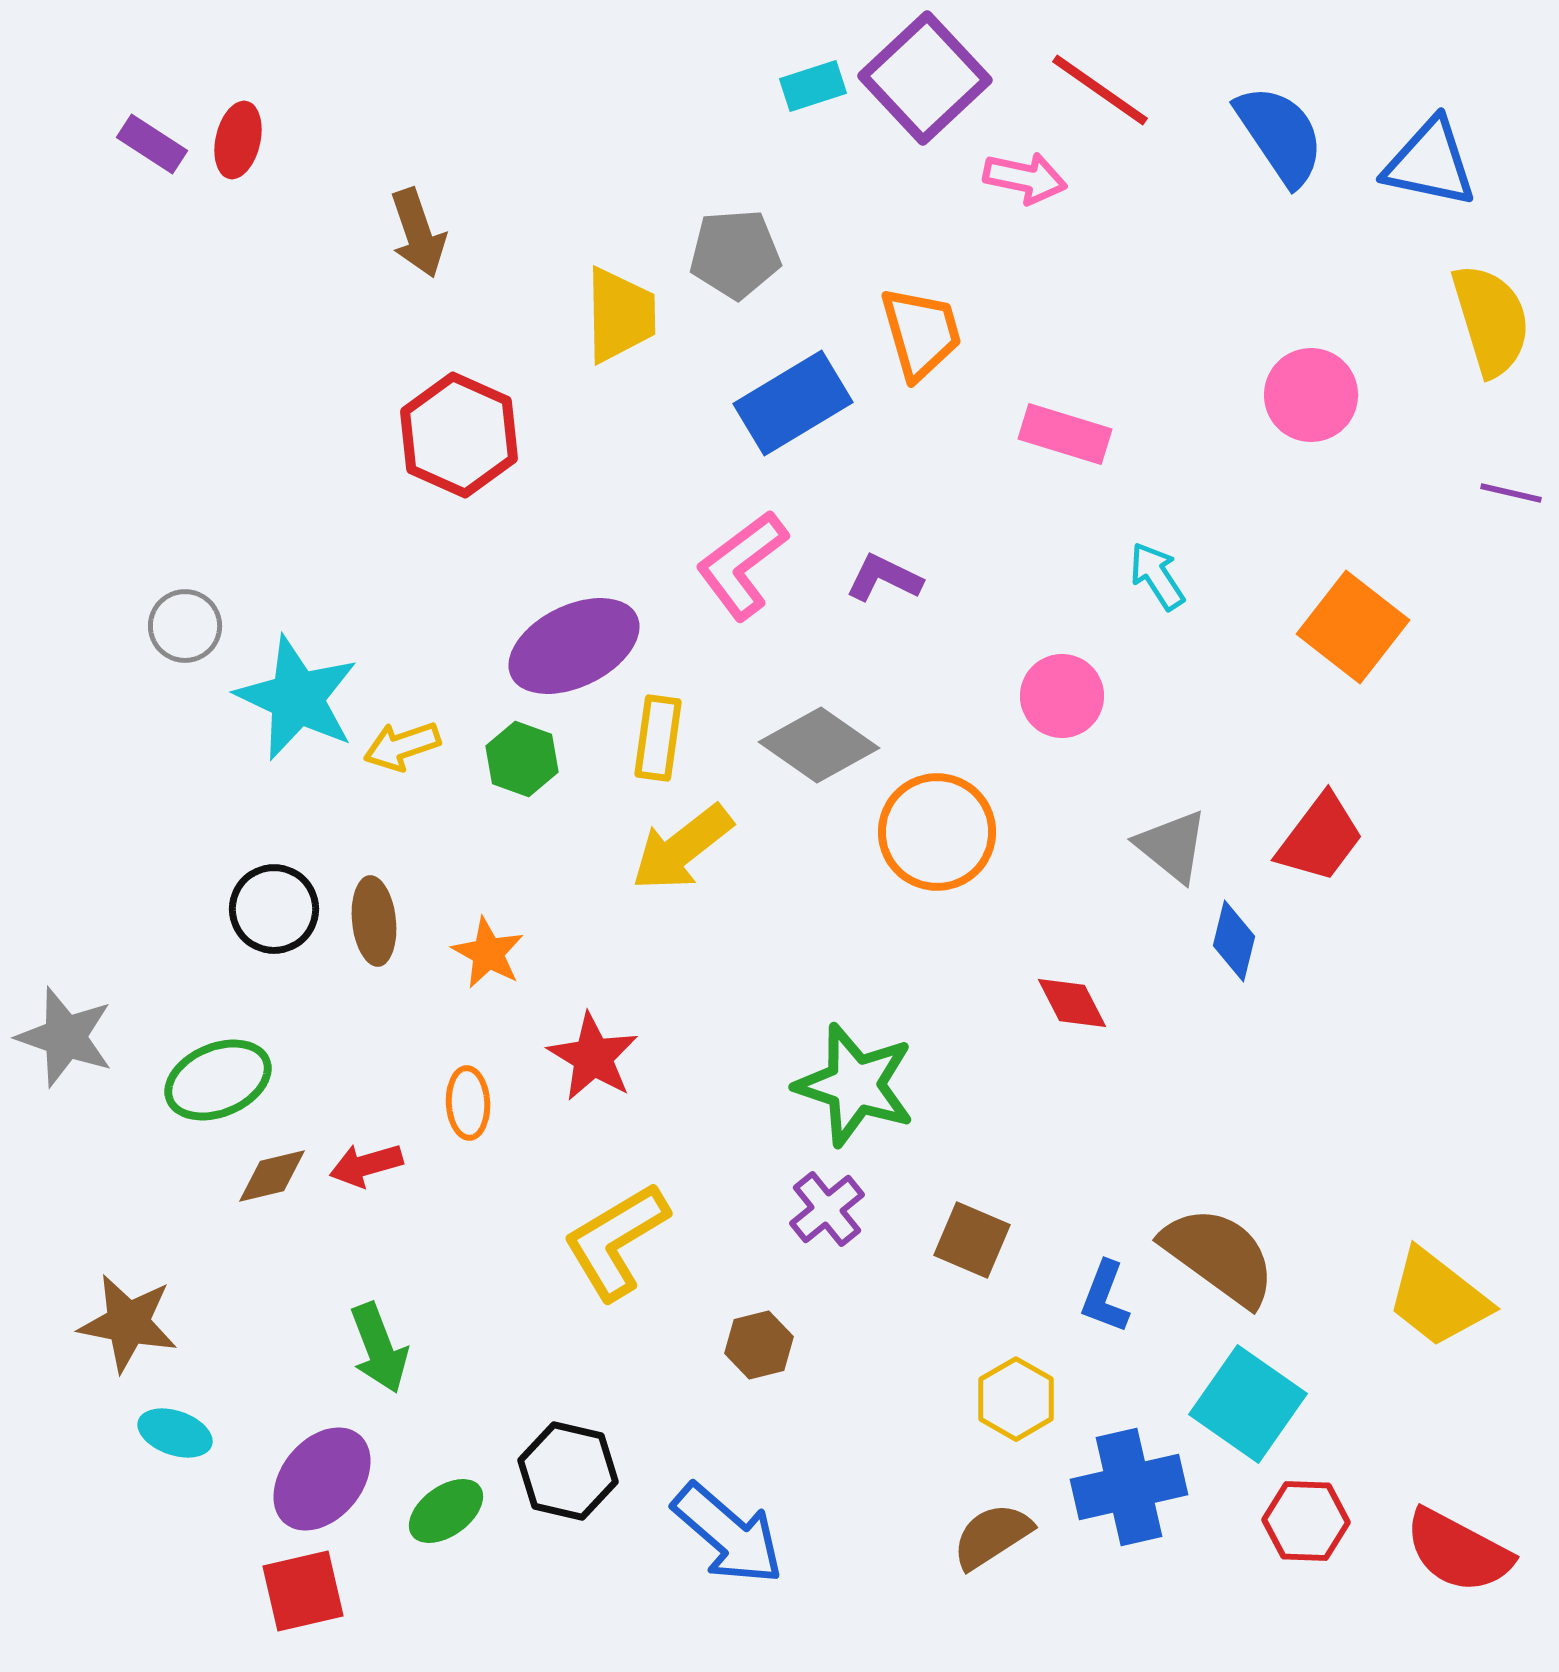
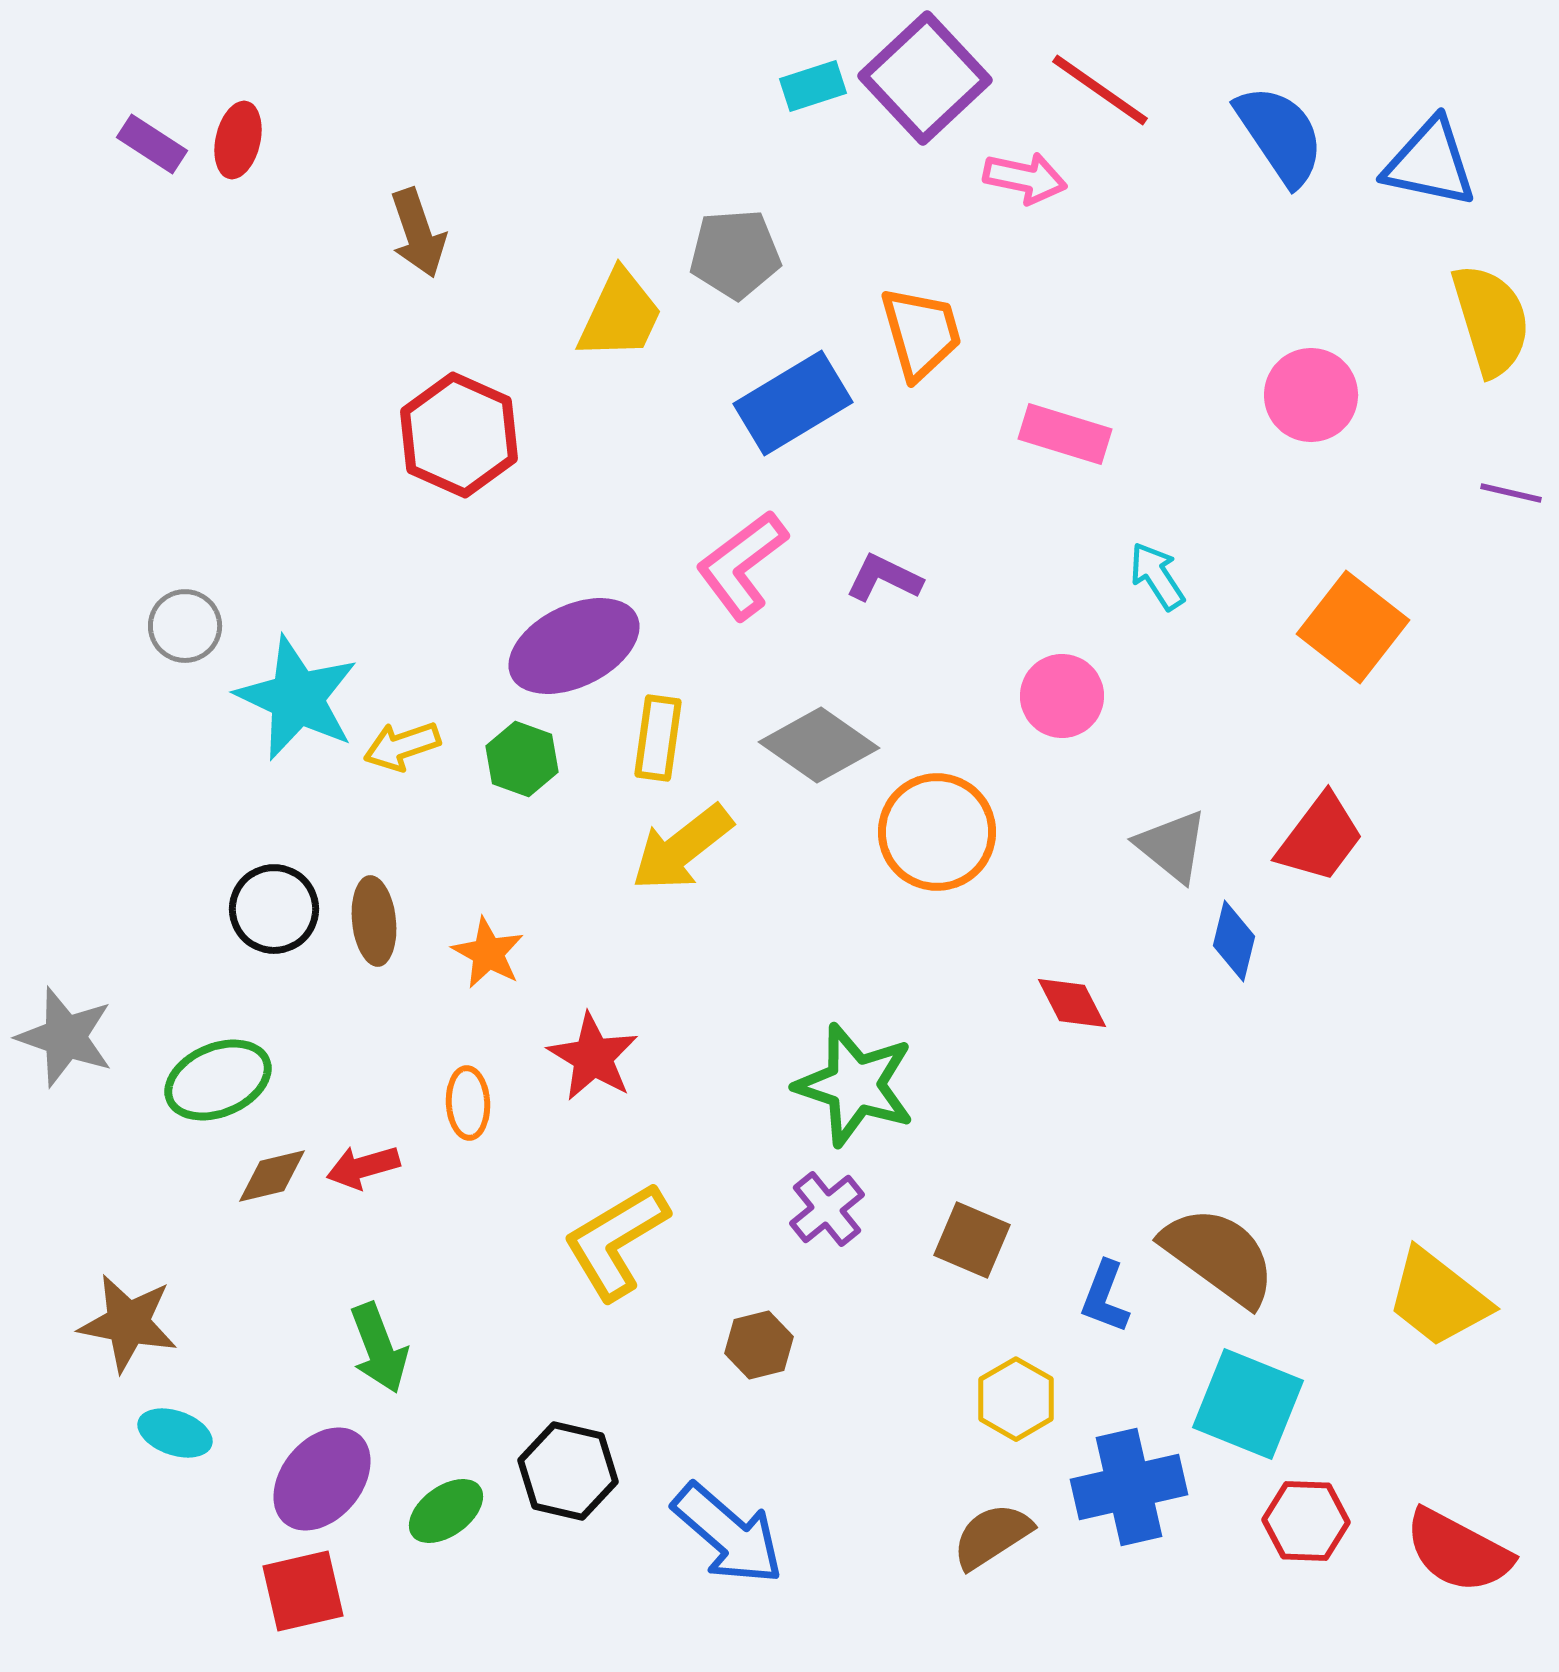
yellow trapezoid at (620, 315): rotated 26 degrees clockwise
red arrow at (366, 1165): moved 3 px left, 2 px down
cyan square at (1248, 1404): rotated 13 degrees counterclockwise
